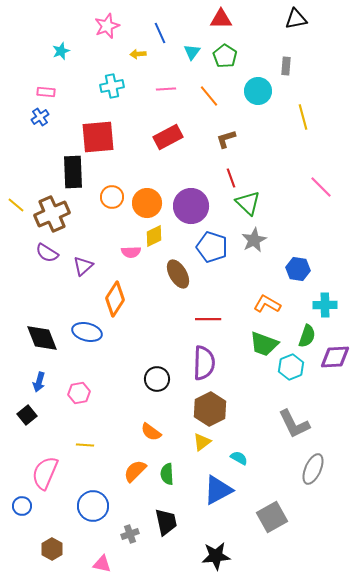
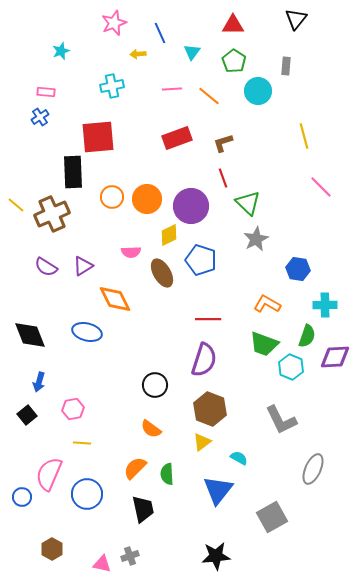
red triangle at (221, 19): moved 12 px right, 6 px down
black triangle at (296, 19): rotated 40 degrees counterclockwise
pink star at (107, 26): moved 7 px right, 3 px up
green pentagon at (225, 56): moved 9 px right, 5 px down
pink line at (166, 89): moved 6 px right
orange line at (209, 96): rotated 10 degrees counterclockwise
yellow line at (303, 117): moved 1 px right, 19 px down
red rectangle at (168, 137): moved 9 px right, 1 px down; rotated 8 degrees clockwise
brown L-shape at (226, 139): moved 3 px left, 4 px down
red line at (231, 178): moved 8 px left
orange circle at (147, 203): moved 4 px up
yellow diamond at (154, 236): moved 15 px right, 1 px up
gray star at (254, 240): moved 2 px right, 1 px up
blue pentagon at (212, 247): moved 11 px left, 13 px down
purple semicircle at (47, 253): moved 1 px left, 14 px down
purple triangle at (83, 266): rotated 10 degrees clockwise
brown ellipse at (178, 274): moved 16 px left, 1 px up
orange diamond at (115, 299): rotated 60 degrees counterclockwise
black diamond at (42, 338): moved 12 px left, 3 px up
purple semicircle at (204, 363): moved 3 px up; rotated 16 degrees clockwise
cyan hexagon at (291, 367): rotated 15 degrees counterclockwise
black circle at (157, 379): moved 2 px left, 6 px down
pink hexagon at (79, 393): moved 6 px left, 16 px down
brown hexagon at (210, 409): rotated 12 degrees counterclockwise
gray L-shape at (294, 424): moved 13 px left, 4 px up
orange semicircle at (151, 432): moved 3 px up
yellow line at (85, 445): moved 3 px left, 2 px up
orange semicircle at (135, 471): moved 3 px up
pink semicircle at (45, 473): moved 4 px right, 1 px down
blue triangle at (218, 490): rotated 24 degrees counterclockwise
blue circle at (22, 506): moved 9 px up
blue circle at (93, 506): moved 6 px left, 12 px up
black trapezoid at (166, 522): moved 23 px left, 13 px up
gray cross at (130, 534): moved 22 px down
